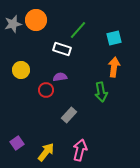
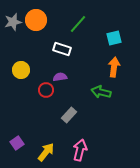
gray star: moved 2 px up
green line: moved 6 px up
green arrow: rotated 114 degrees clockwise
